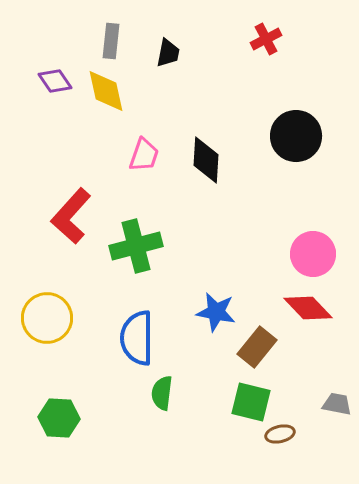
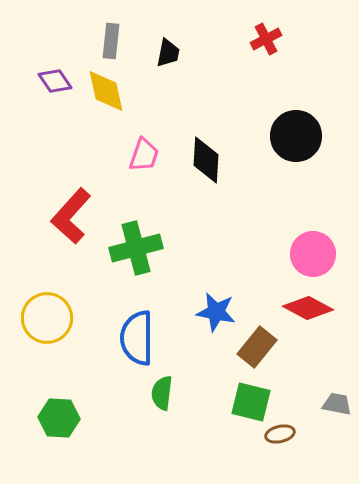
green cross: moved 2 px down
red diamond: rotated 18 degrees counterclockwise
